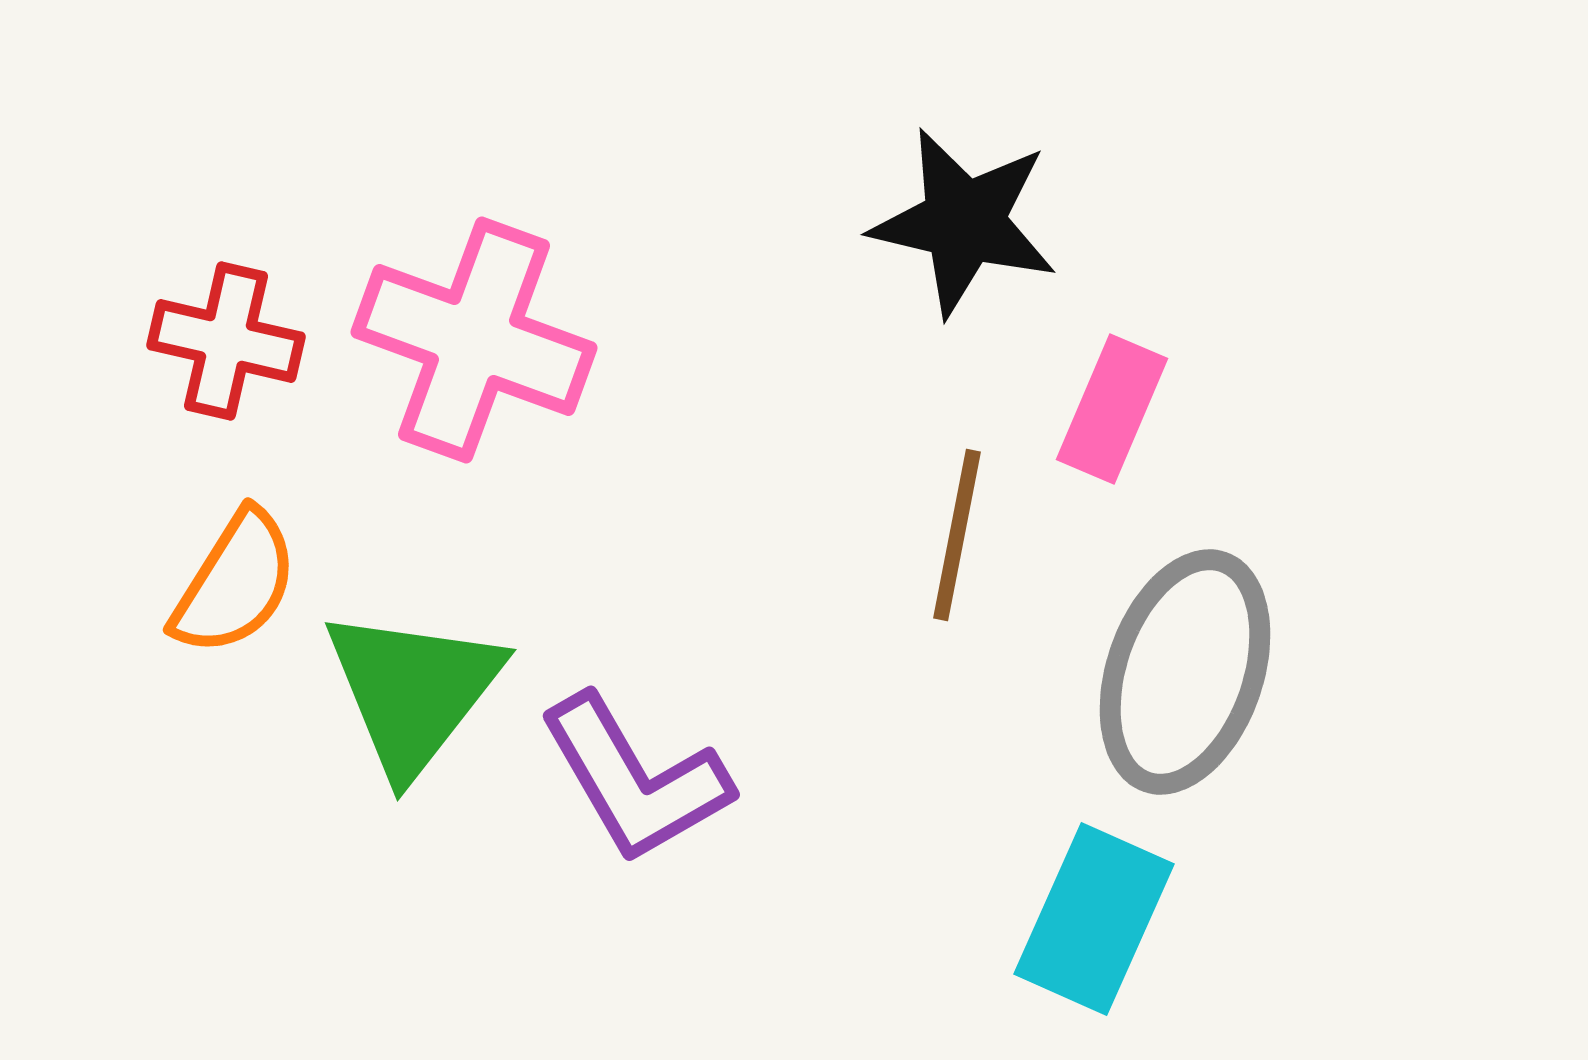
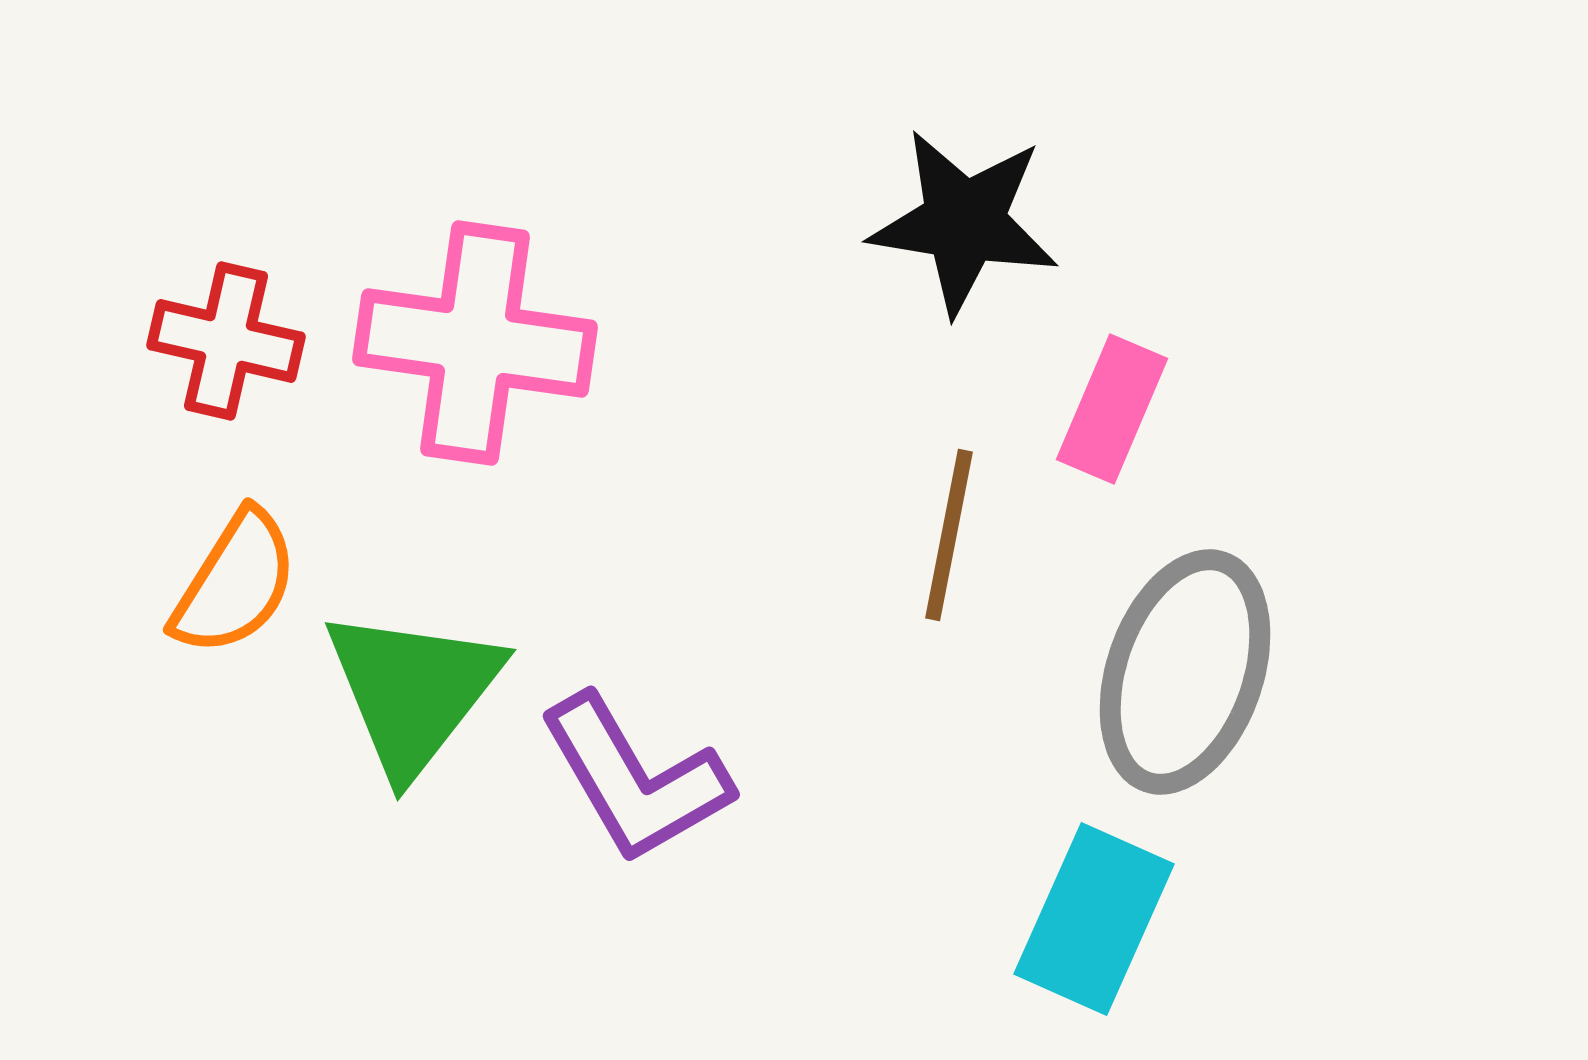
black star: rotated 4 degrees counterclockwise
pink cross: moved 1 px right, 3 px down; rotated 12 degrees counterclockwise
brown line: moved 8 px left
